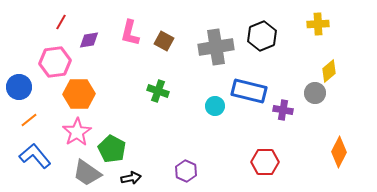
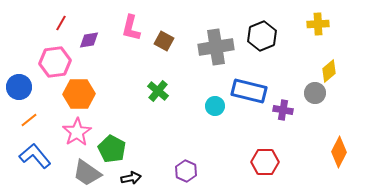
red line: moved 1 px down
pink L-shape: moved 1 px right, 5 px up
green cross: rotated 20 degrees clockwise
